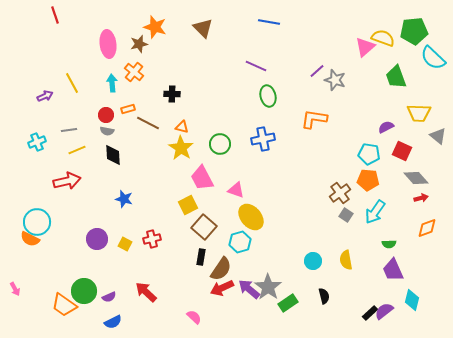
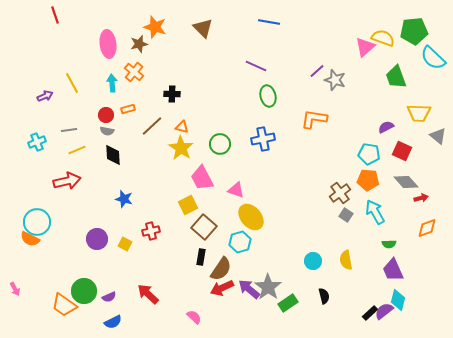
brown line at (148, 123): moved 4 px right, 3 px down; rotated 70 degrees counterclockwise
gray diamond at (416, 178): moved 10 px left, 4 px down
cyan arrow at (375, 212): rotated 115 degrees clockwise
red cross at (152, 239): moved 1 px left, 8 px up
red arrow at (146, 292): moved 2 px right, 2 px down
cyan diamond at (412, 300): moved 14 px left
